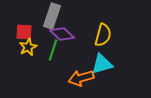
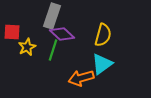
red square: moved 12 px left
yellow star: moved 1 px left
cyan triangle: rotated 20 degrees counterclockwise
